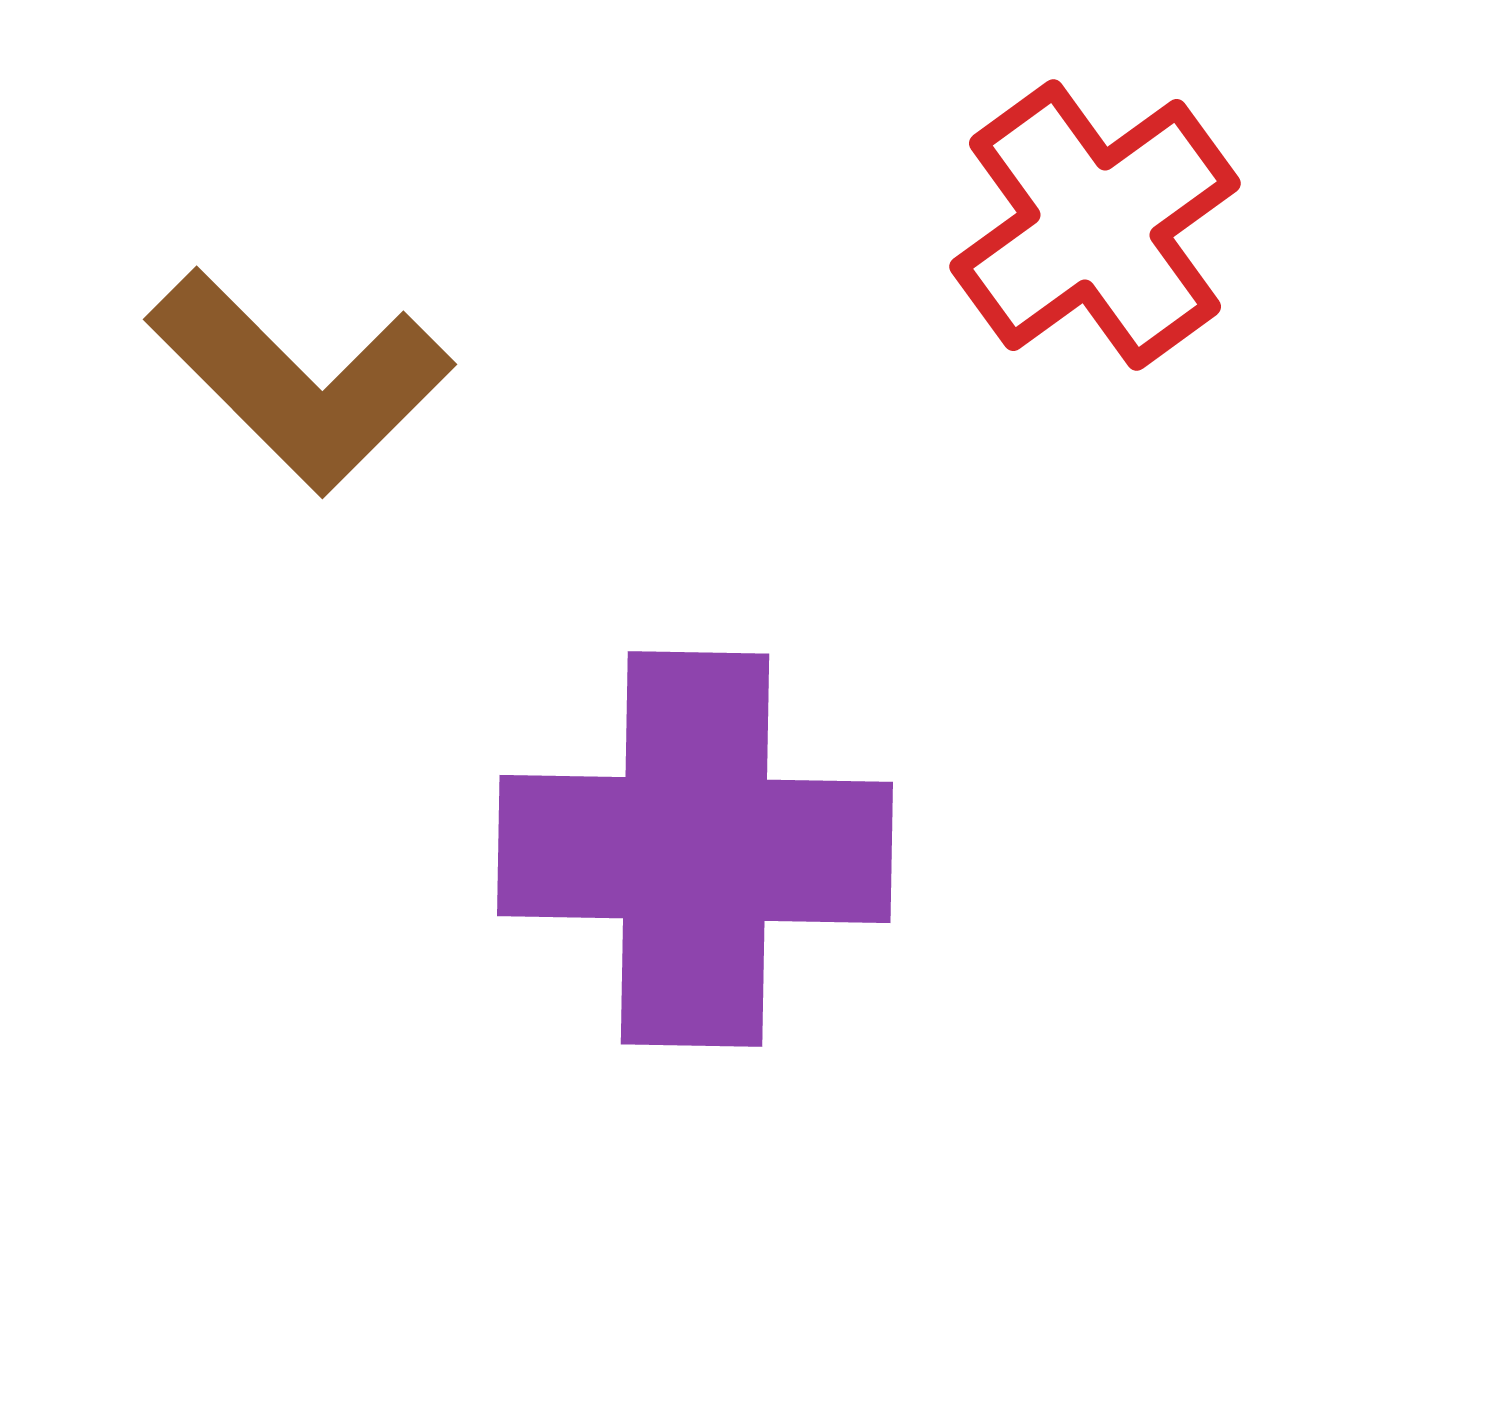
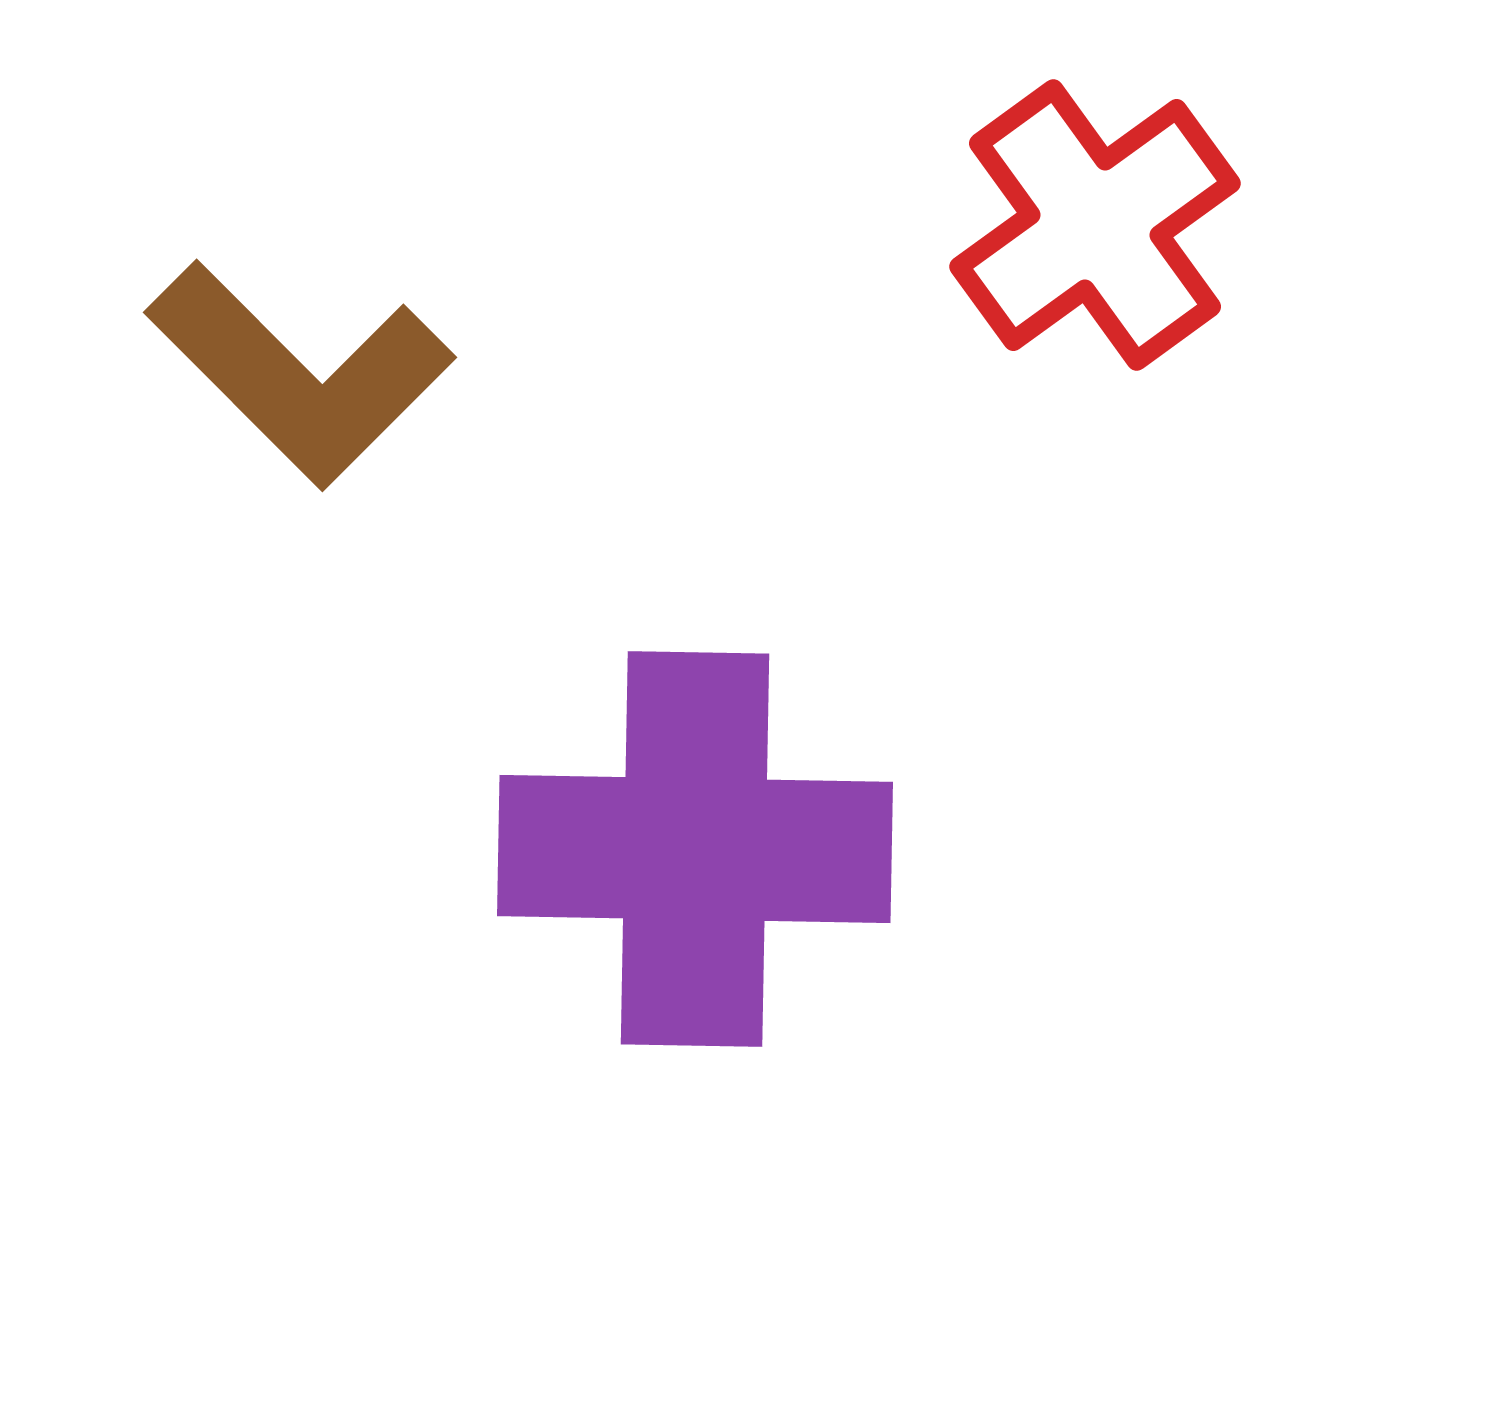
brown L-shape: moved 7 px up
